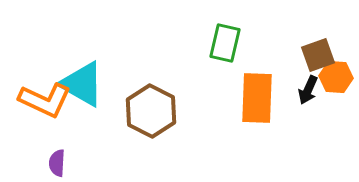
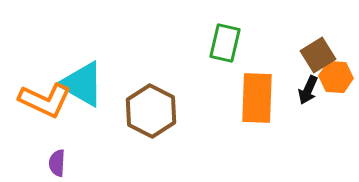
brown square: rotated 12 degrees counterclockwise
